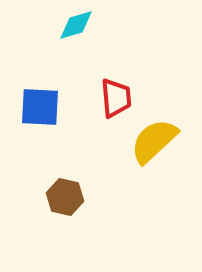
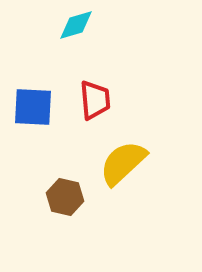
red trapezoid: moved 21 px left, 2 px down
blue square: moved 7 px left
yellow semicircle: moved 31 px left, 22 px down
